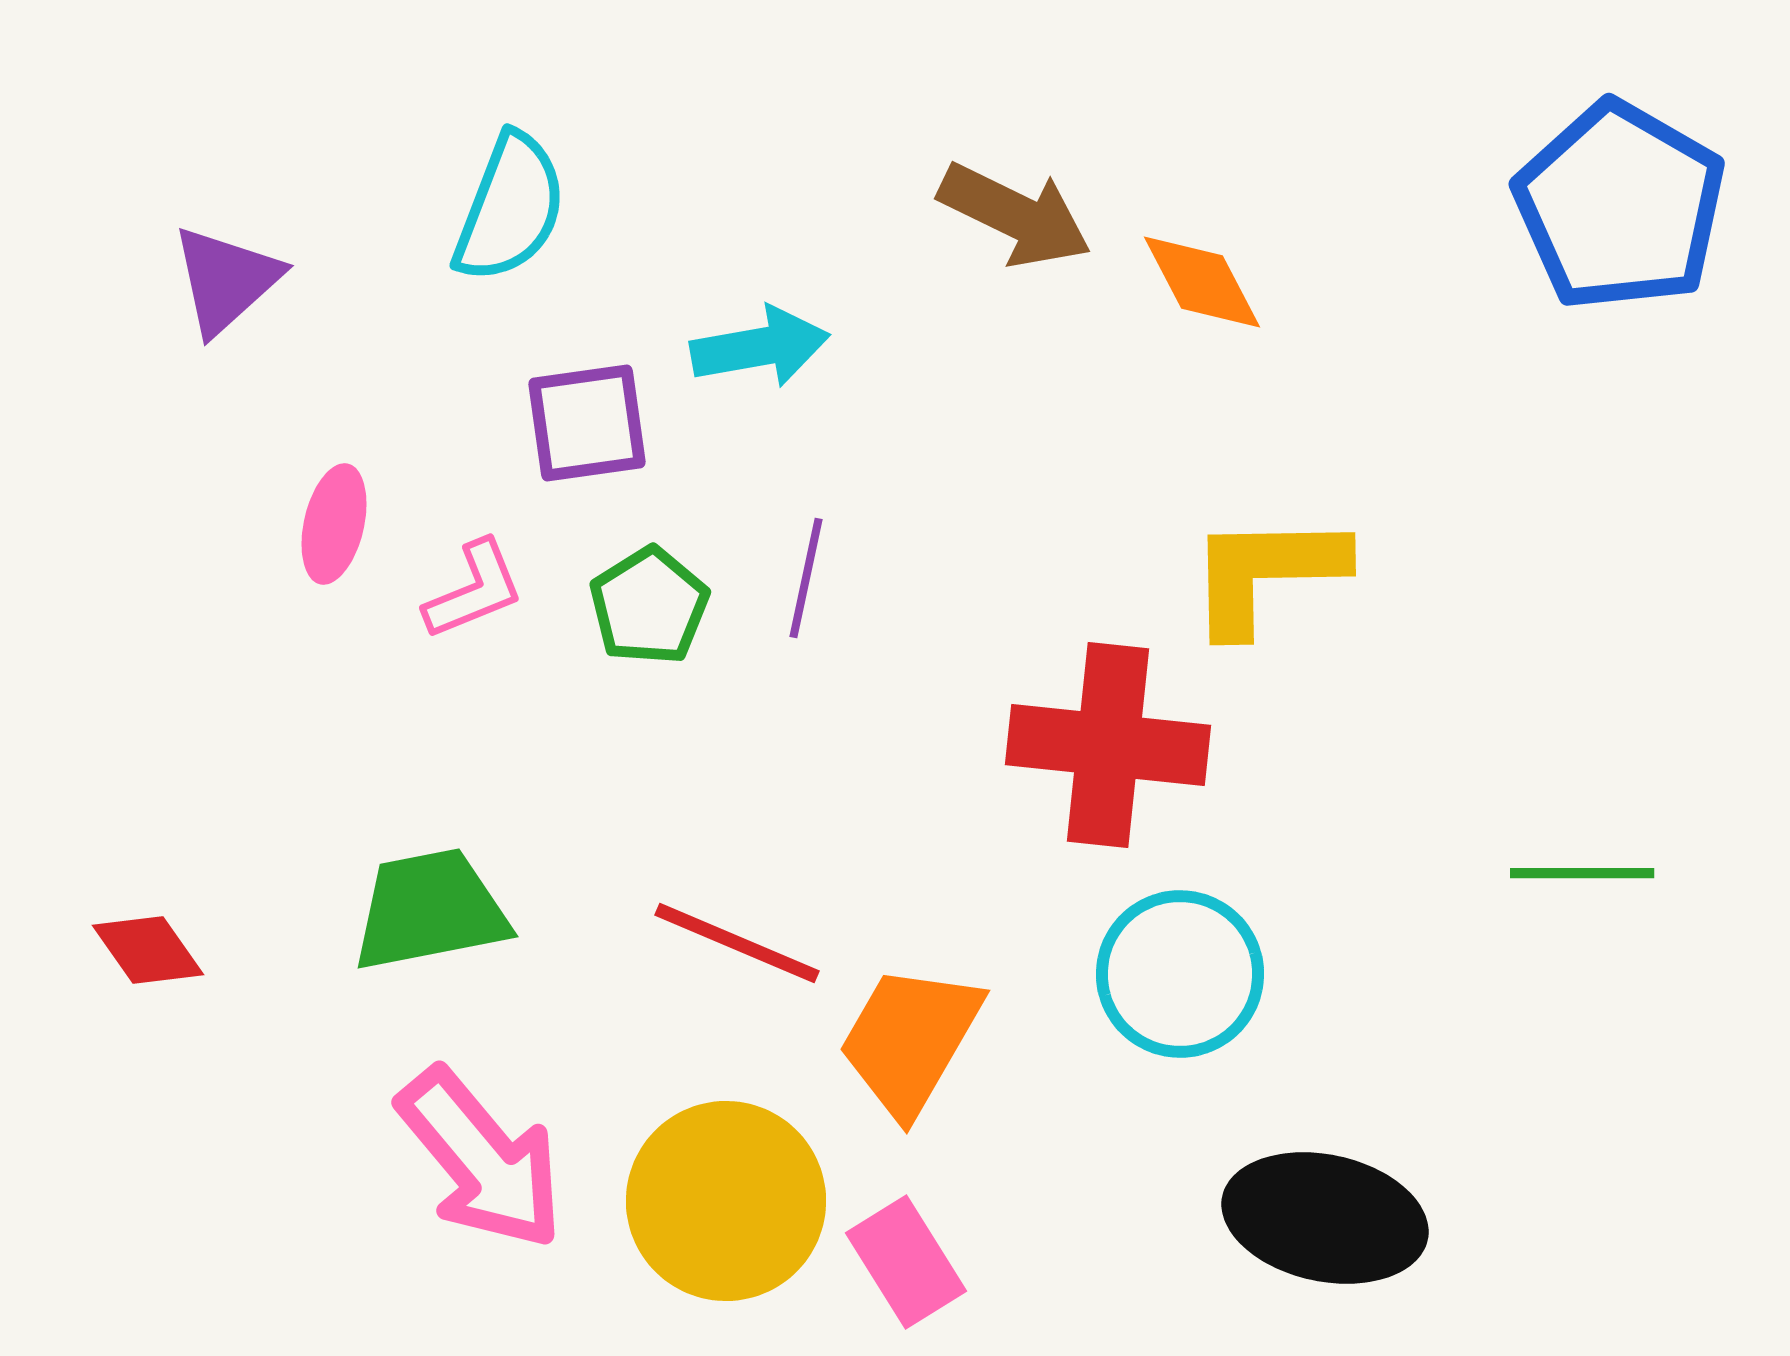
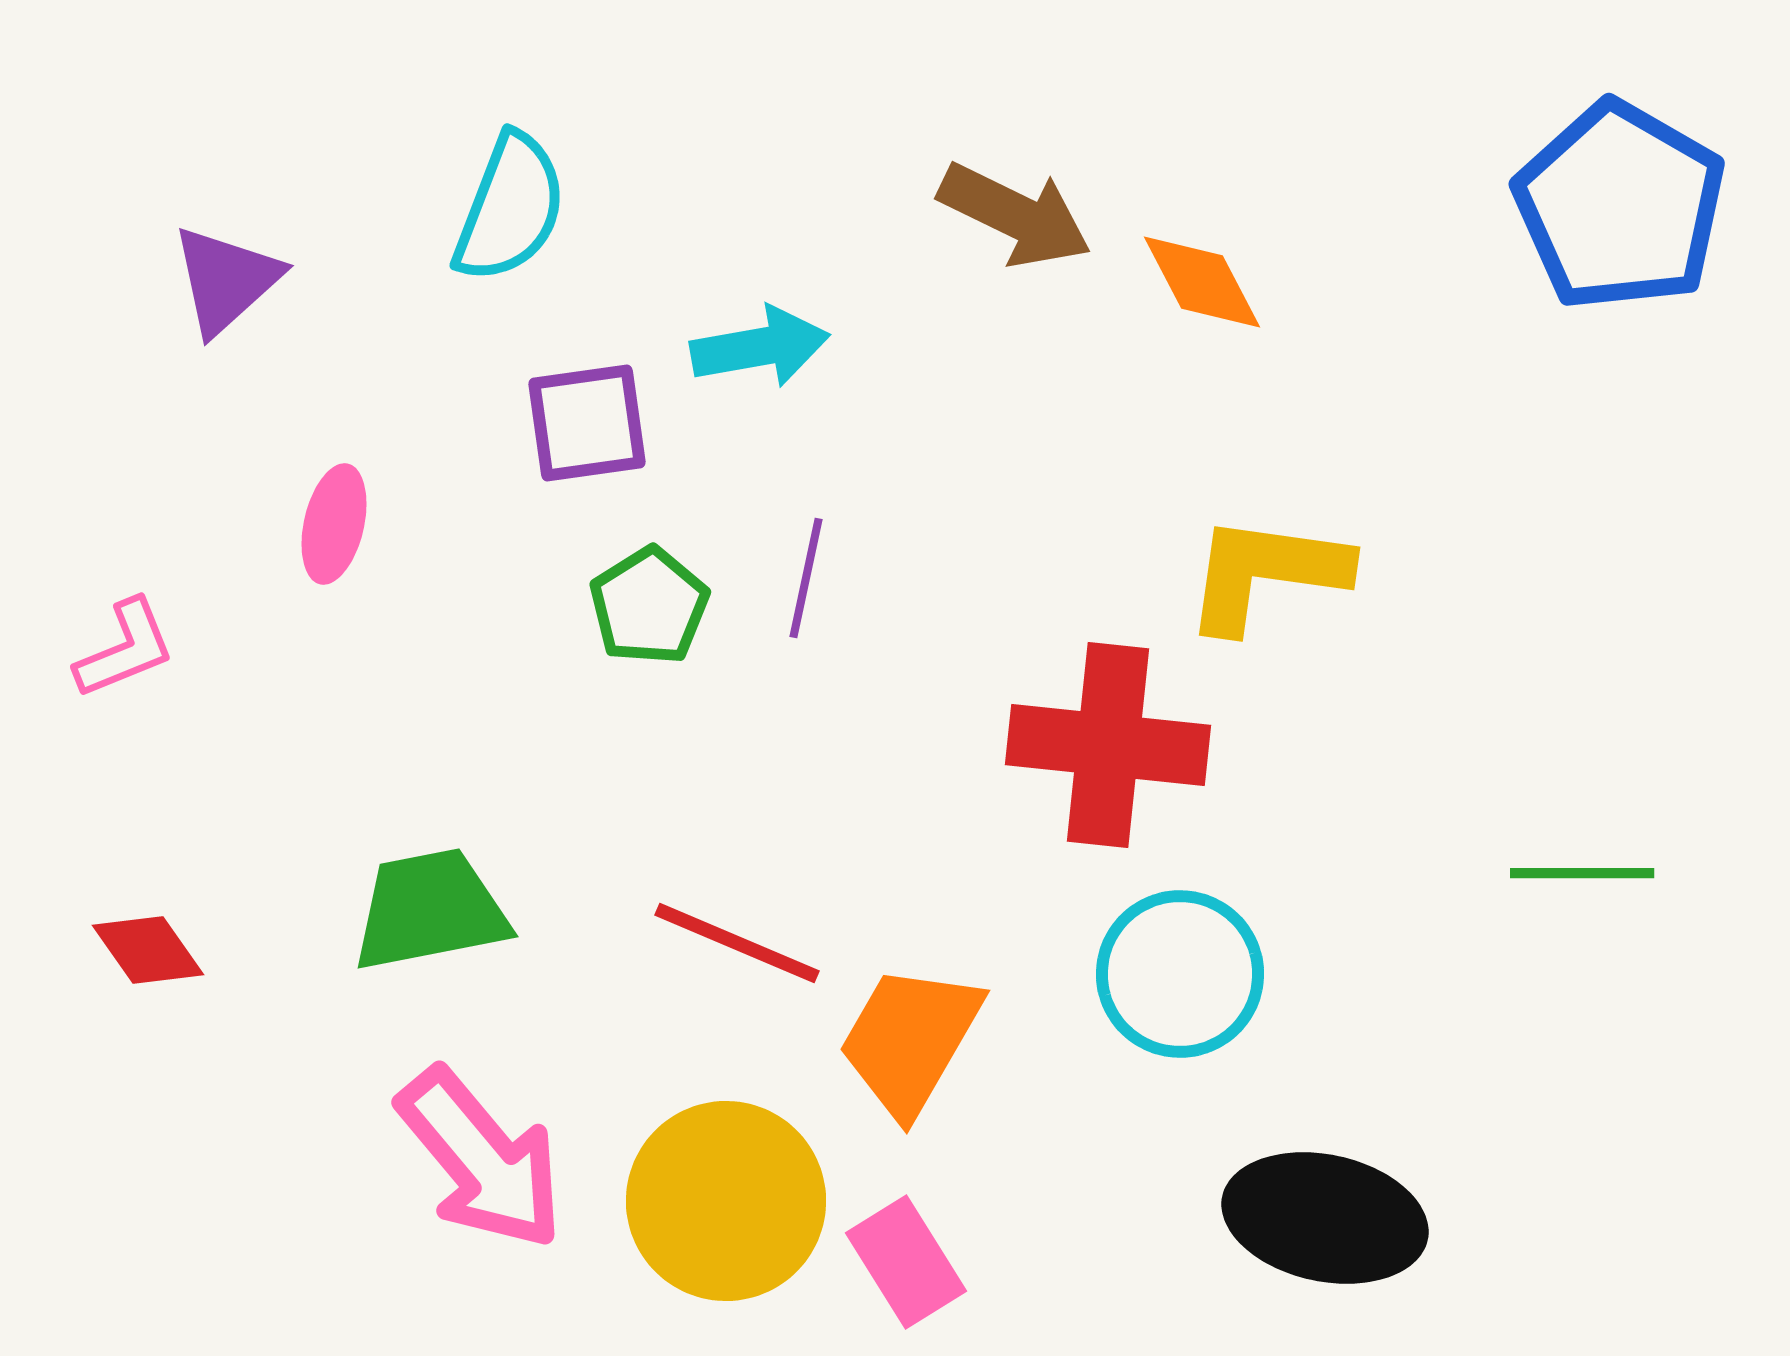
yellow L-shape: rotated 9 degrees clockwise
pink L-shape: moved 349 px left, 59 px down
